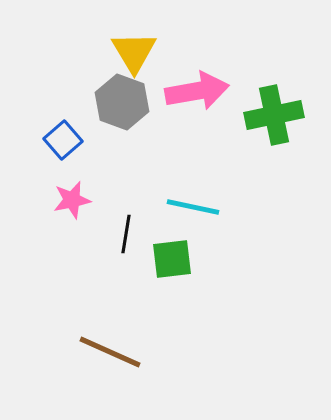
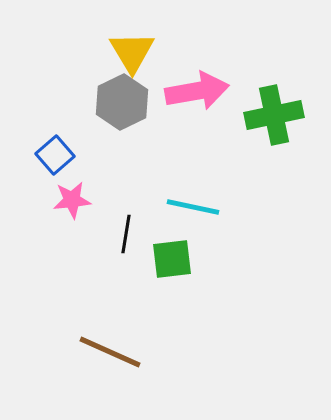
yellow triangle: moved 2 px left
gray hexagon: rotated 14 degrees clockwise
blue square: moved 8 px left, 15 px down
pink star: rotated 6 degrees clockwise
